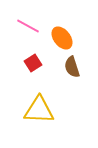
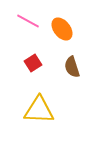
pink line: moved 5 px up
orange ellipse: moved 9 px up
